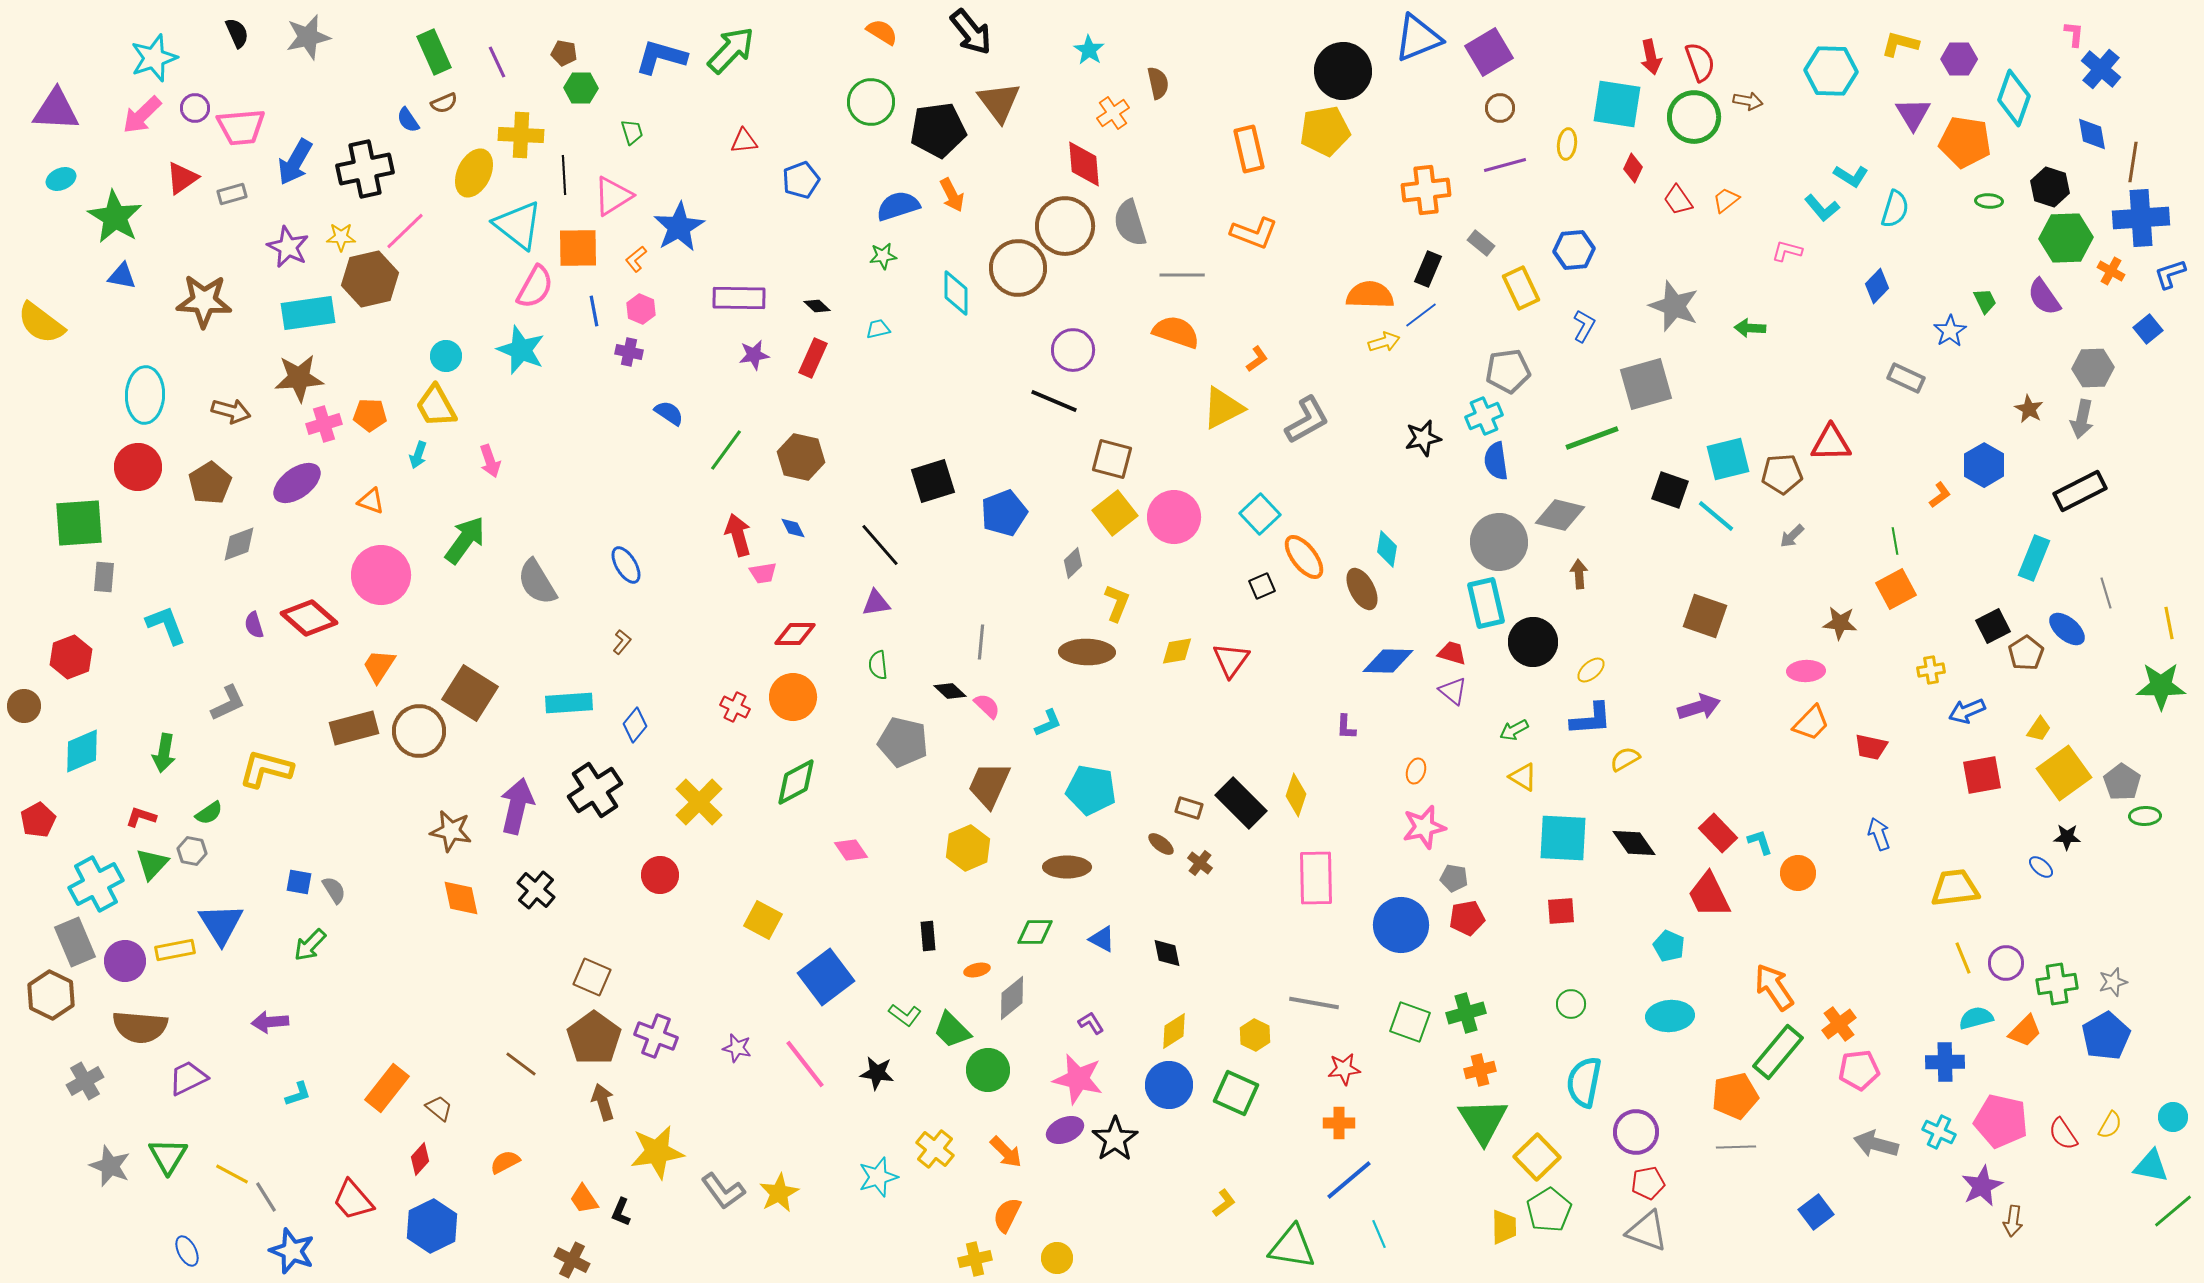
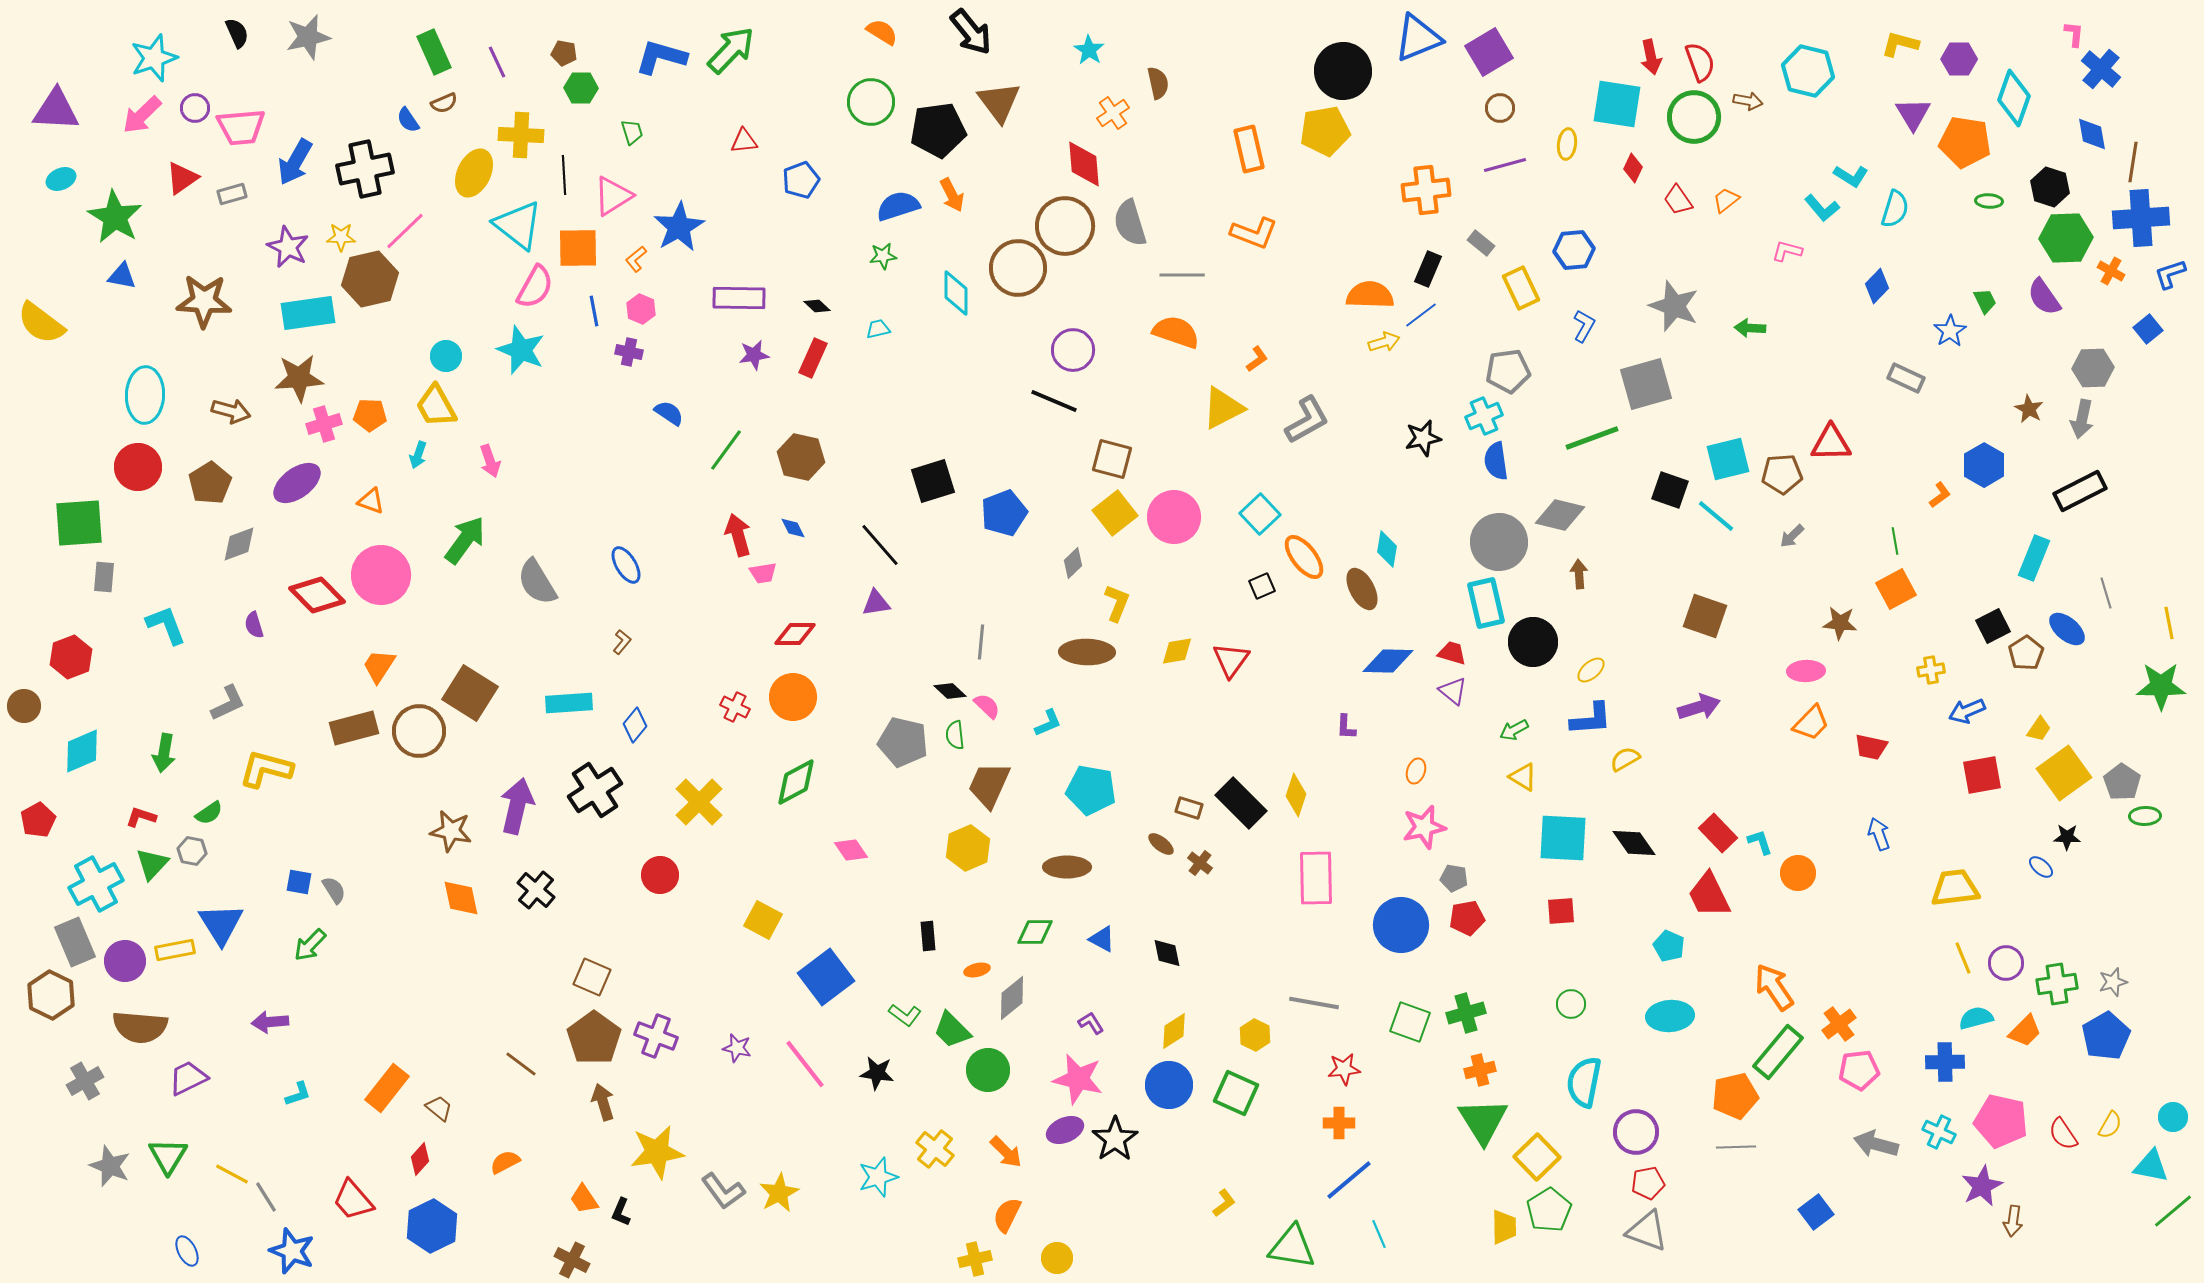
cyan hexagon at (1831, 71): moved 23 px left; rotated 12 degrees clockwise
red diamond at (309, 618): moved 8 px right, 23 px up; rotated 4 degrees clockwise
green semicircle at (878, 665): moved 77 px right, 70 px down
